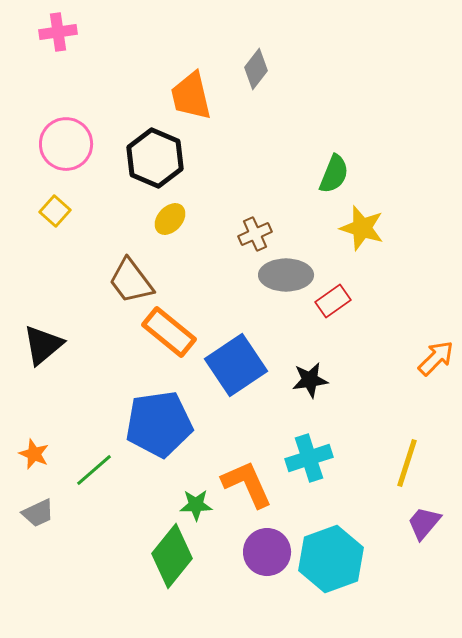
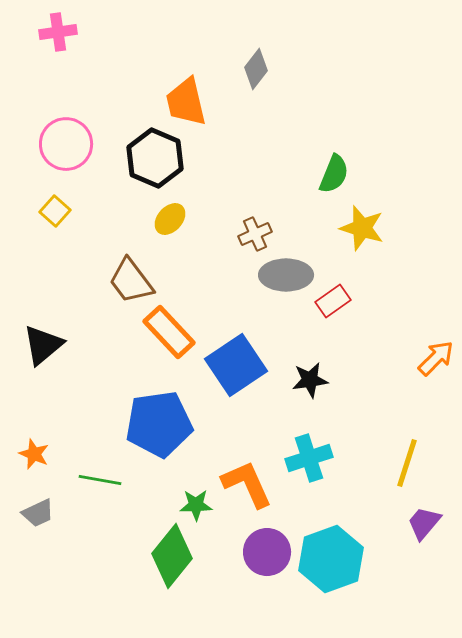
orange trapezoid: moved 5 px left, 6 px down
orange rectangle: rotated 8 degrees clockwise
green line: moved 6 px right, 10 px down; rotated 51 degrees clockwise
